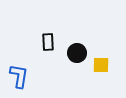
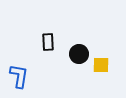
black circle: moved 2 px right, 1 px down
